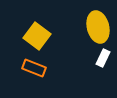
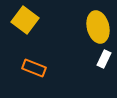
yellow square: moved 12 px left, 16 px up
white rectangle: moved 1 px right, 1 px down
